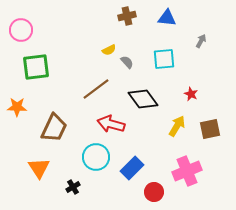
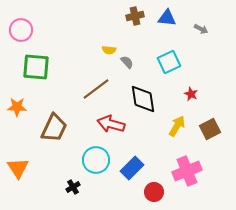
brown cross: moved 8 px right
gray arrow: moved 12 px up; rotated 88 degrees clockwise
yellow semicircle: rotated 32 degrees clockwise
cyan square: moved 5 px right, 3 px down; rotated 20 degrees counterclockwise
green square: rotated 12 degrees clockwise
black diamond: rotated 28 degrees clockwise
brown square: rotated 15 degrees counterclockwise
cyan circle: moved 3 px down
orange triangle: moved 21 px left
